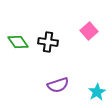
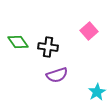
black cross: moved 5 px down
purple semicircle: moved 1 px left, 10 px up
